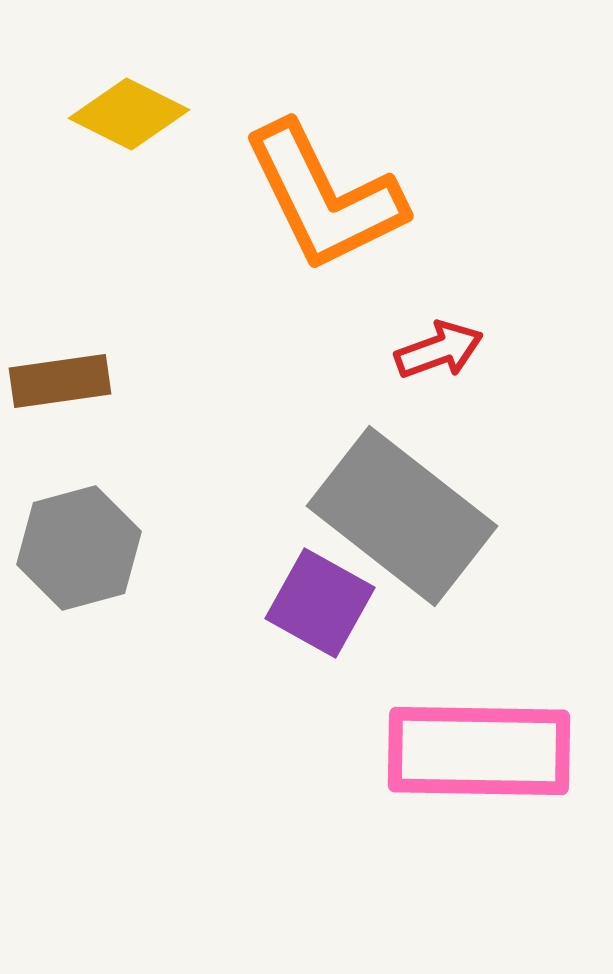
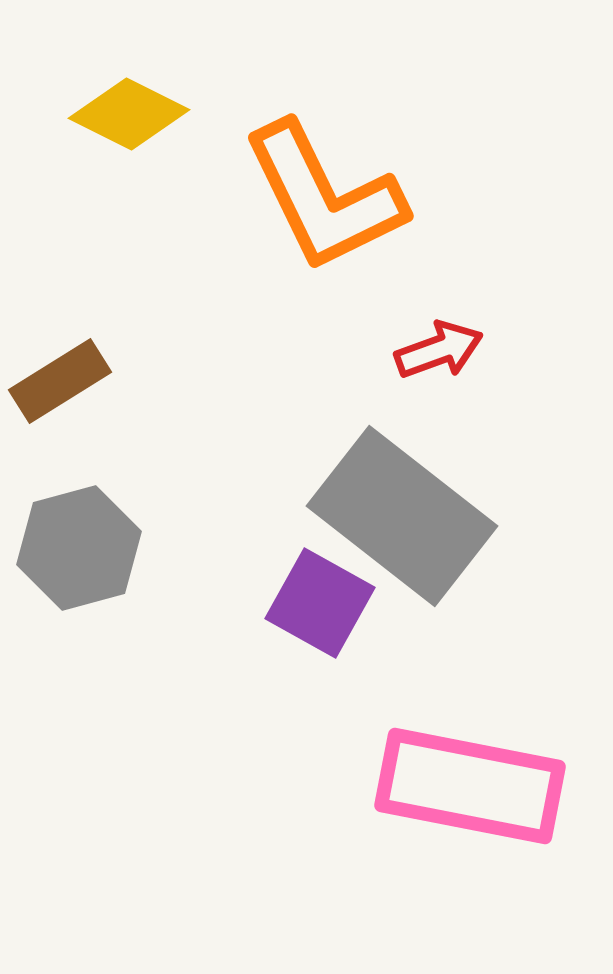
brown rectangle: rotated 24 degrees counterclockwise
pink rectangle: moved 9 px left, 35 px down; rotated 10 degrees clockwise
